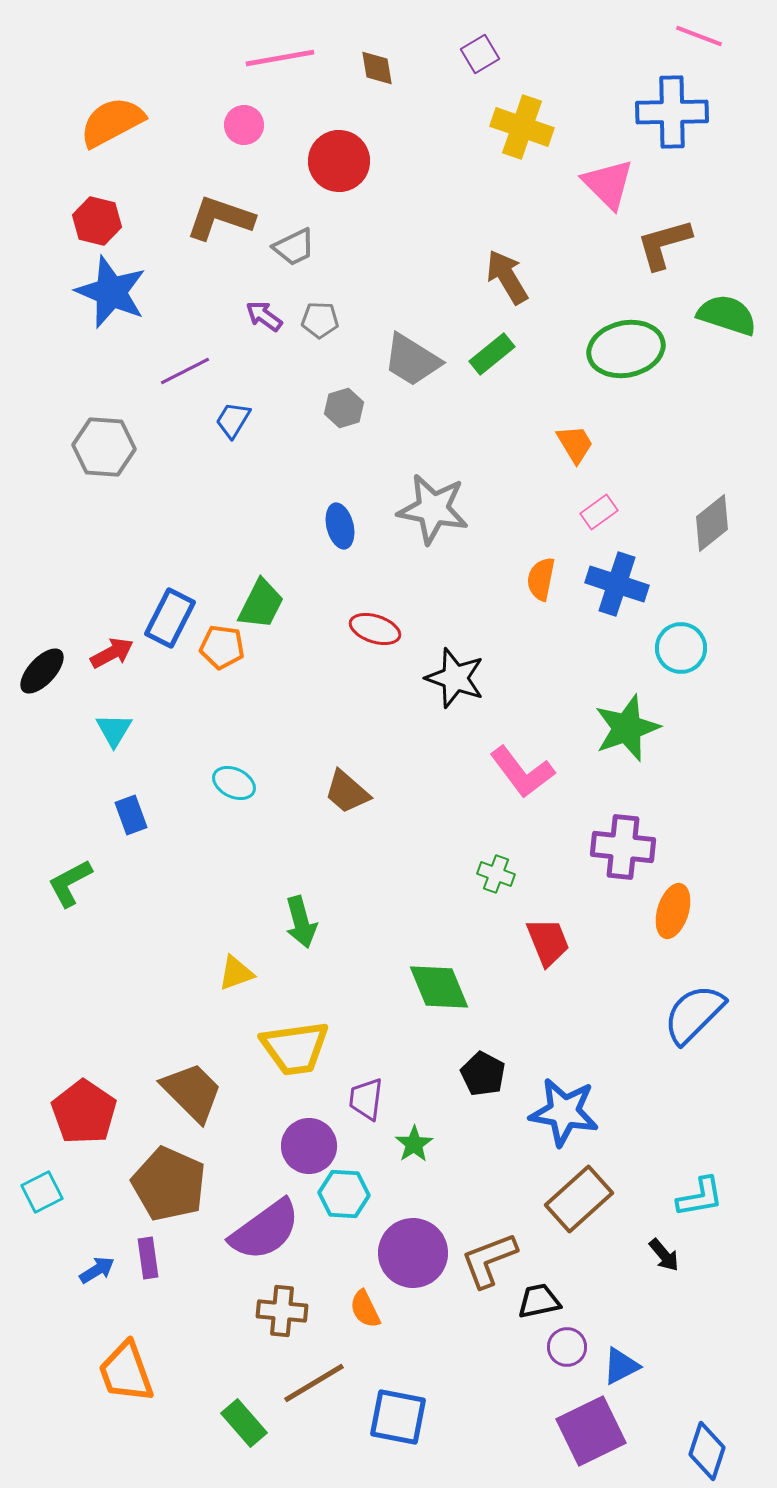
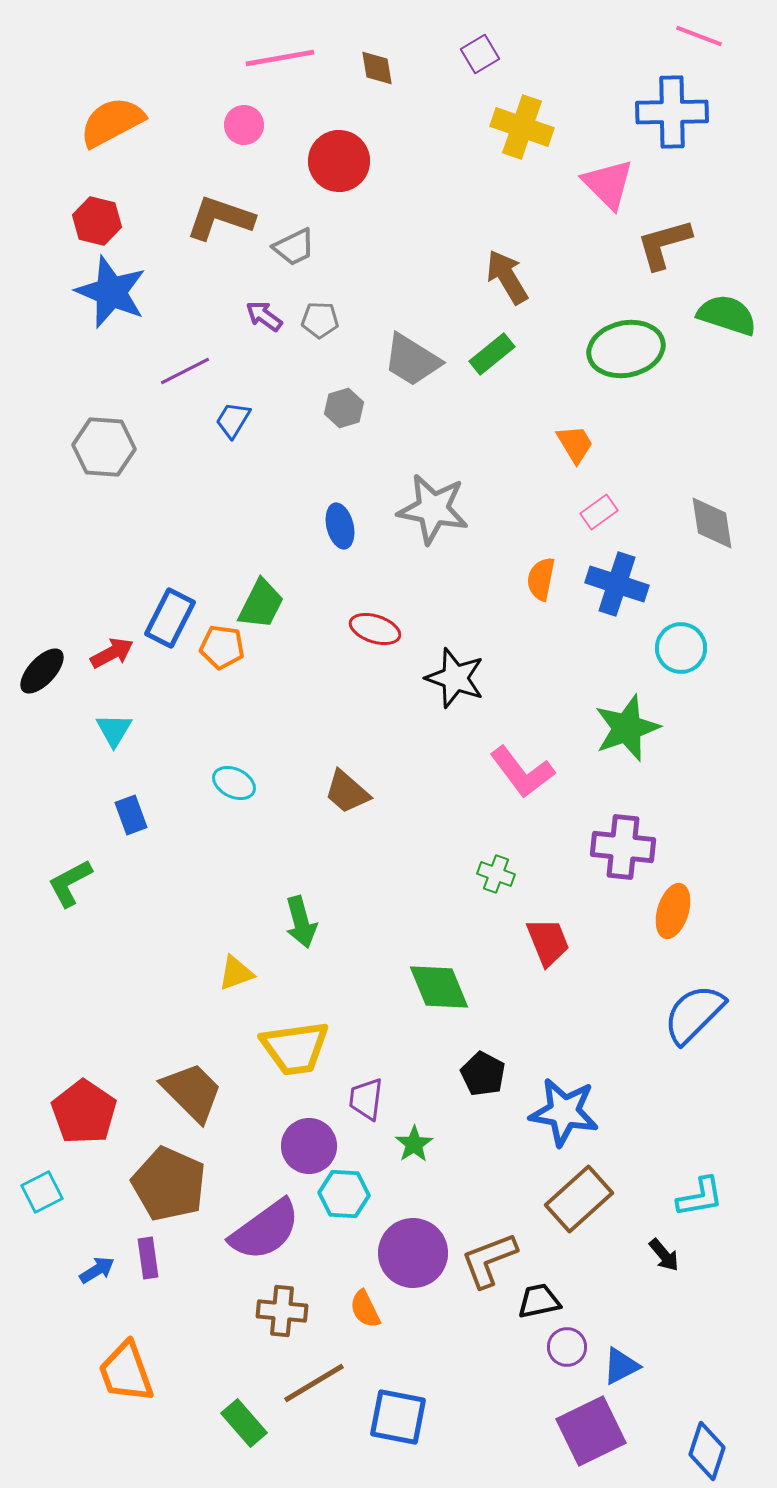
gray diamond at (712, 523): rotated 60 degrees counterclockwise
